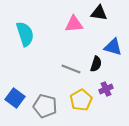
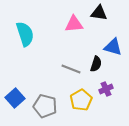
blue square: rotated 12 degrees clockwise
